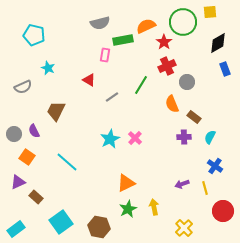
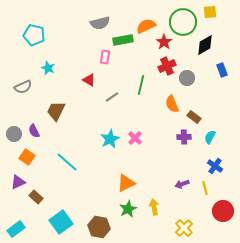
black diamond at (218, 43): moved 13 px left, 2 px down
pink rectangle at (105, 55): moved 2 px down
blue rectangle at (225, 69): moved 3 px left, 1 px down
gray circle at (187, 82): moved 4 px up
green line at (141, 85): rotated 18 degrees counterclockwise
